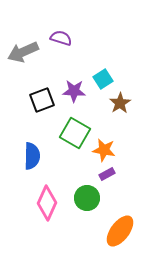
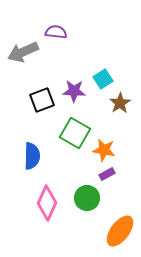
purple semicircle: moved 5 px left, 6 px up; rotated 10 degrees counterclockwise
